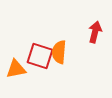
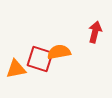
orange semicircle: rotated 75 degrees clockwise
red square: moved 3 px down
